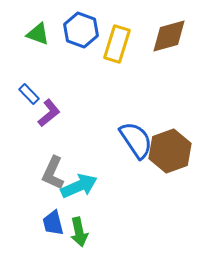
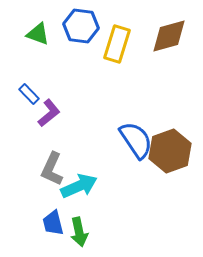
blue hexagon: moved 4 px up; rotated 12 degrees counterclockwise
gray L-shape: moved 1 px left, 4 px up
